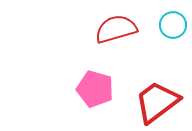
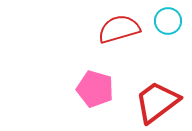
cyan circle: moved 5 px left, 4 px up
red semicircle: moved 3 px right
